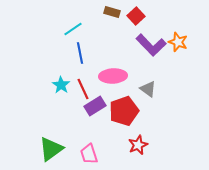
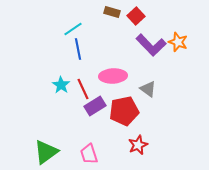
blue line: moved 2 px left, 4 px up
red pentagon: rotated 8 degrees clockwise
green triangle: moved 5 px left, 3 px down
